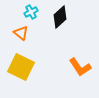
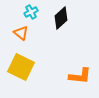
black diamond: moved 1 px right, 1 px down
orange L-shape: moved 9 px down; rotated 50 degrees counterclockwise
